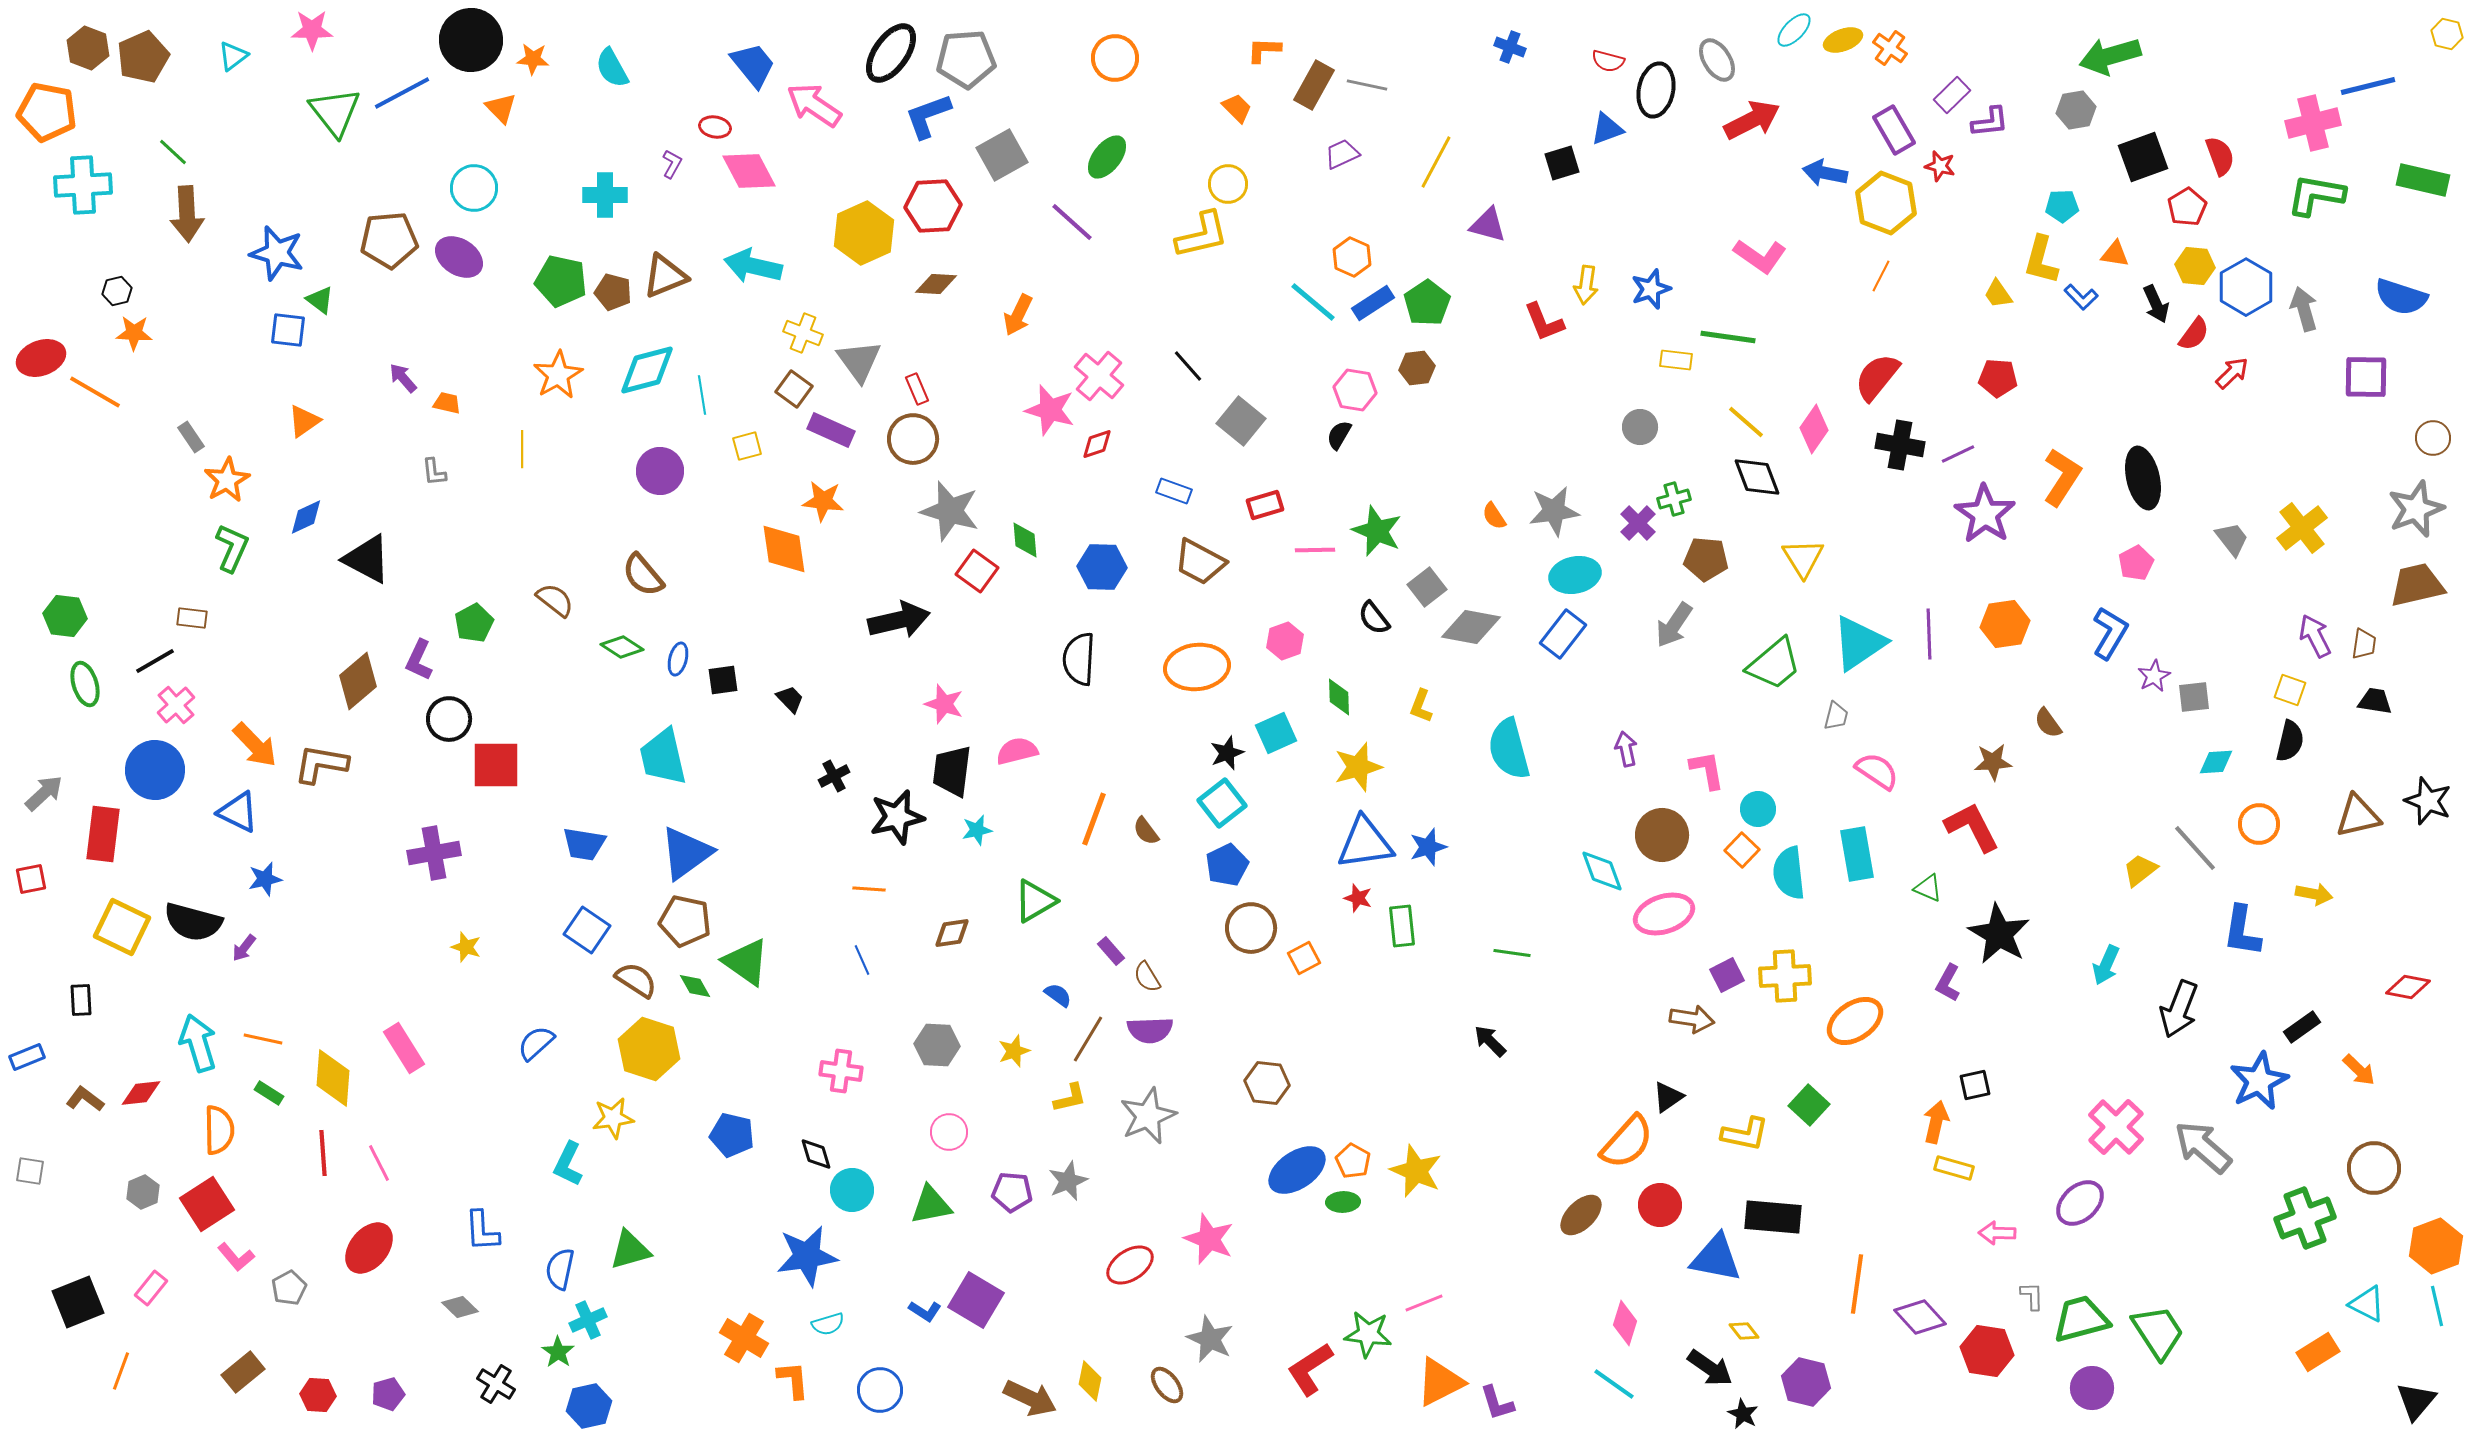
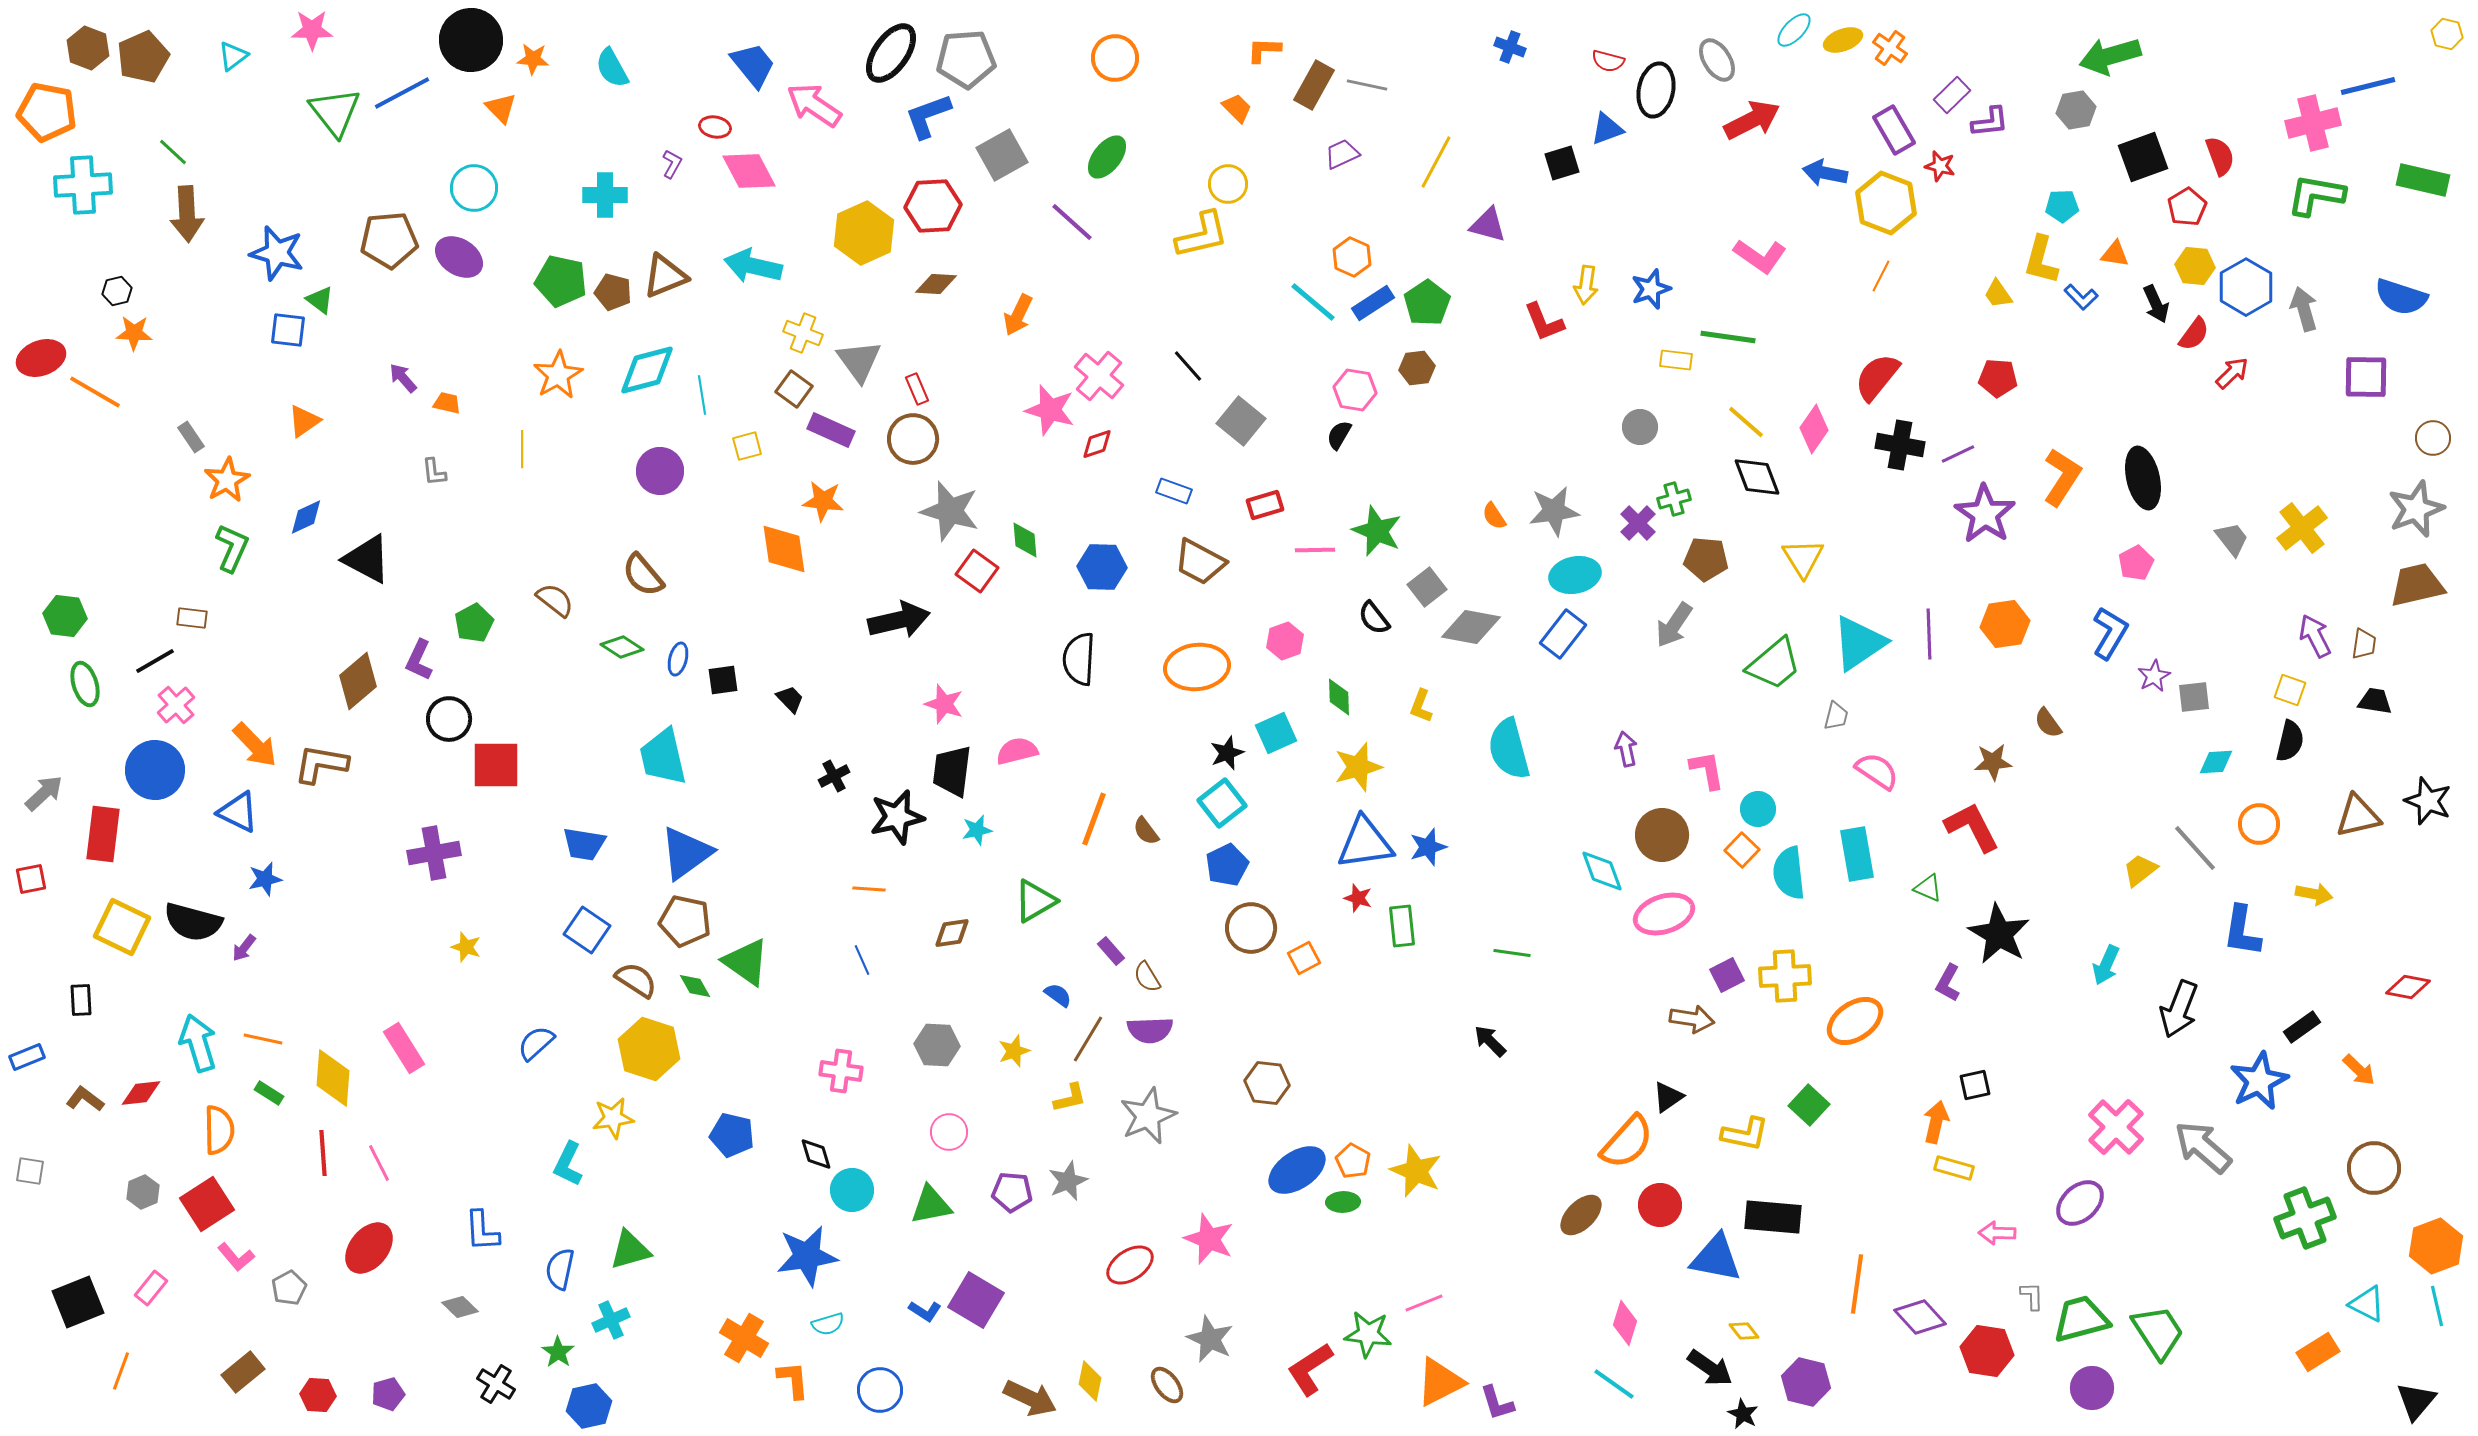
cyan cross at (588, 1320): moved 23 px right
